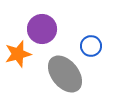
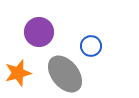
purple circle: moved 3 px left, 3 px down
orange star: moved 19 px down
